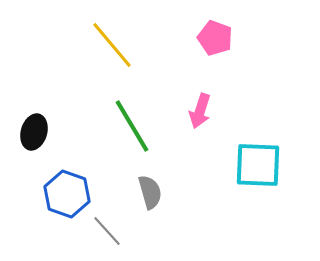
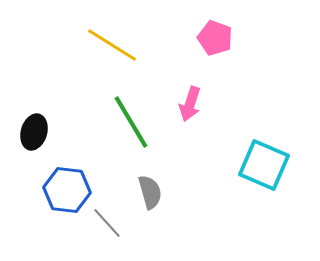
yellow line: rotated 18 degrees counterclockwise
pink arrow: moved 10 px left, 7 px up
green line: moved 1 px left, 4 px up
cyan square: moved 6 px right; rotated 21 degrees clockwise
blue hexagon: moved 4 px up; rotated 12 degrees counterclockwise
gray line: moved 8 px up
